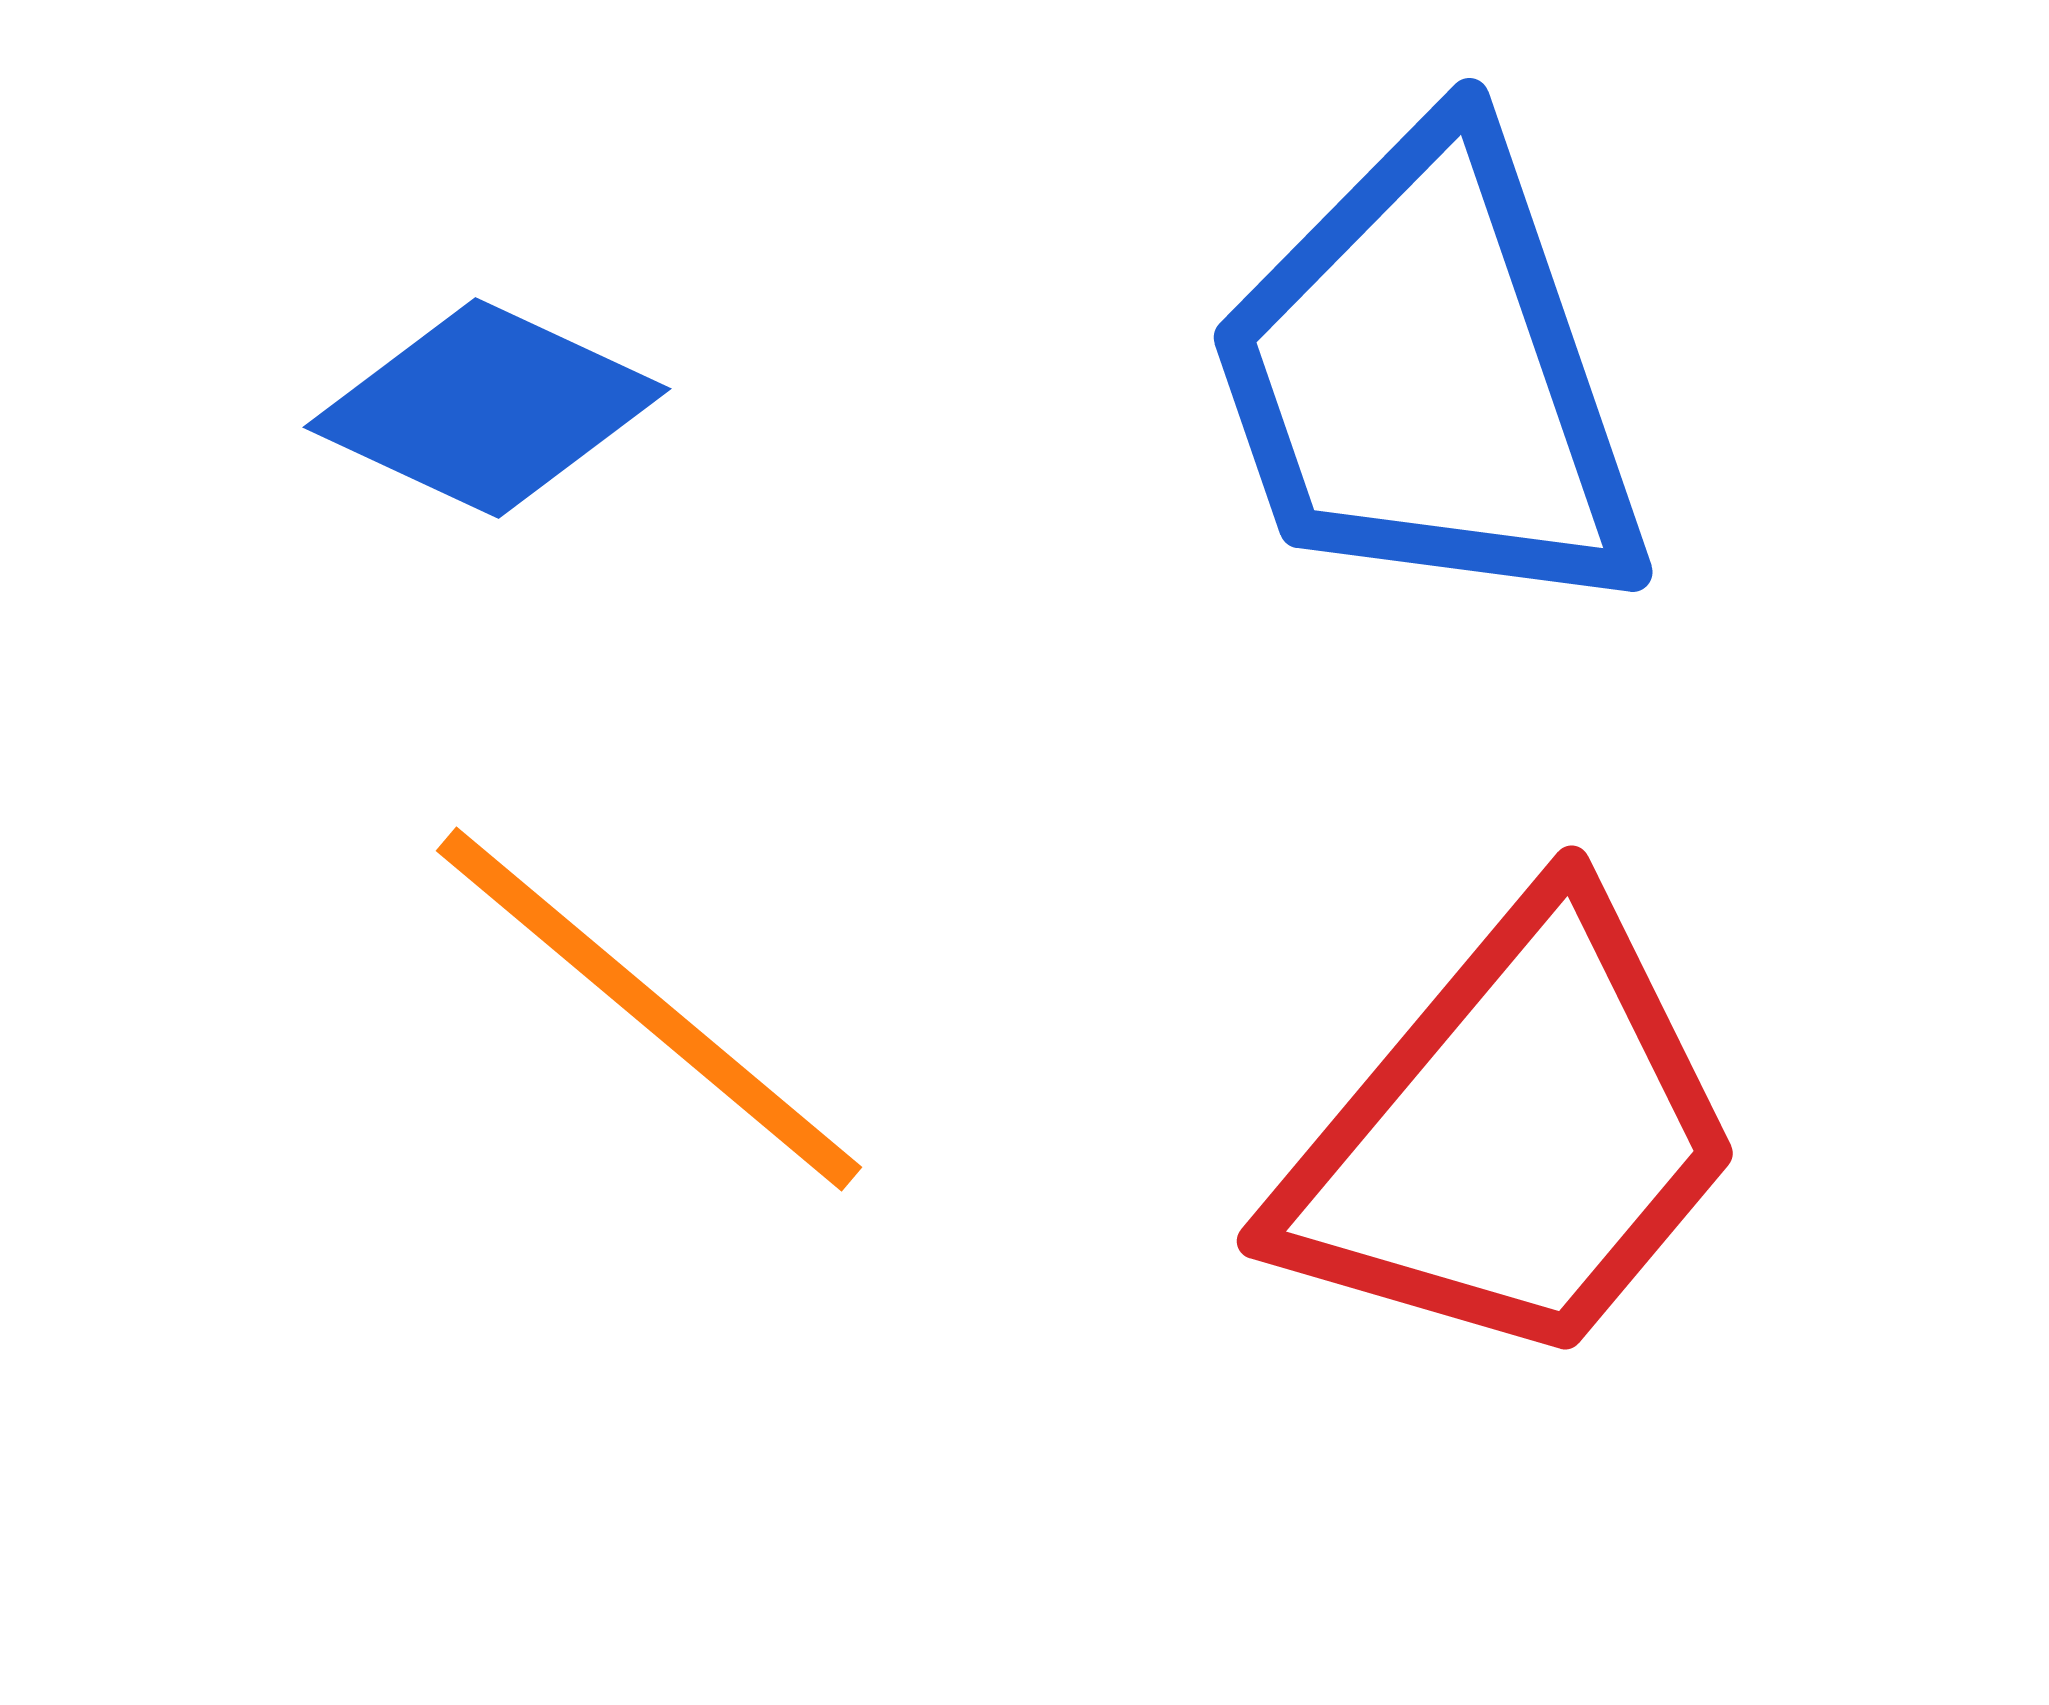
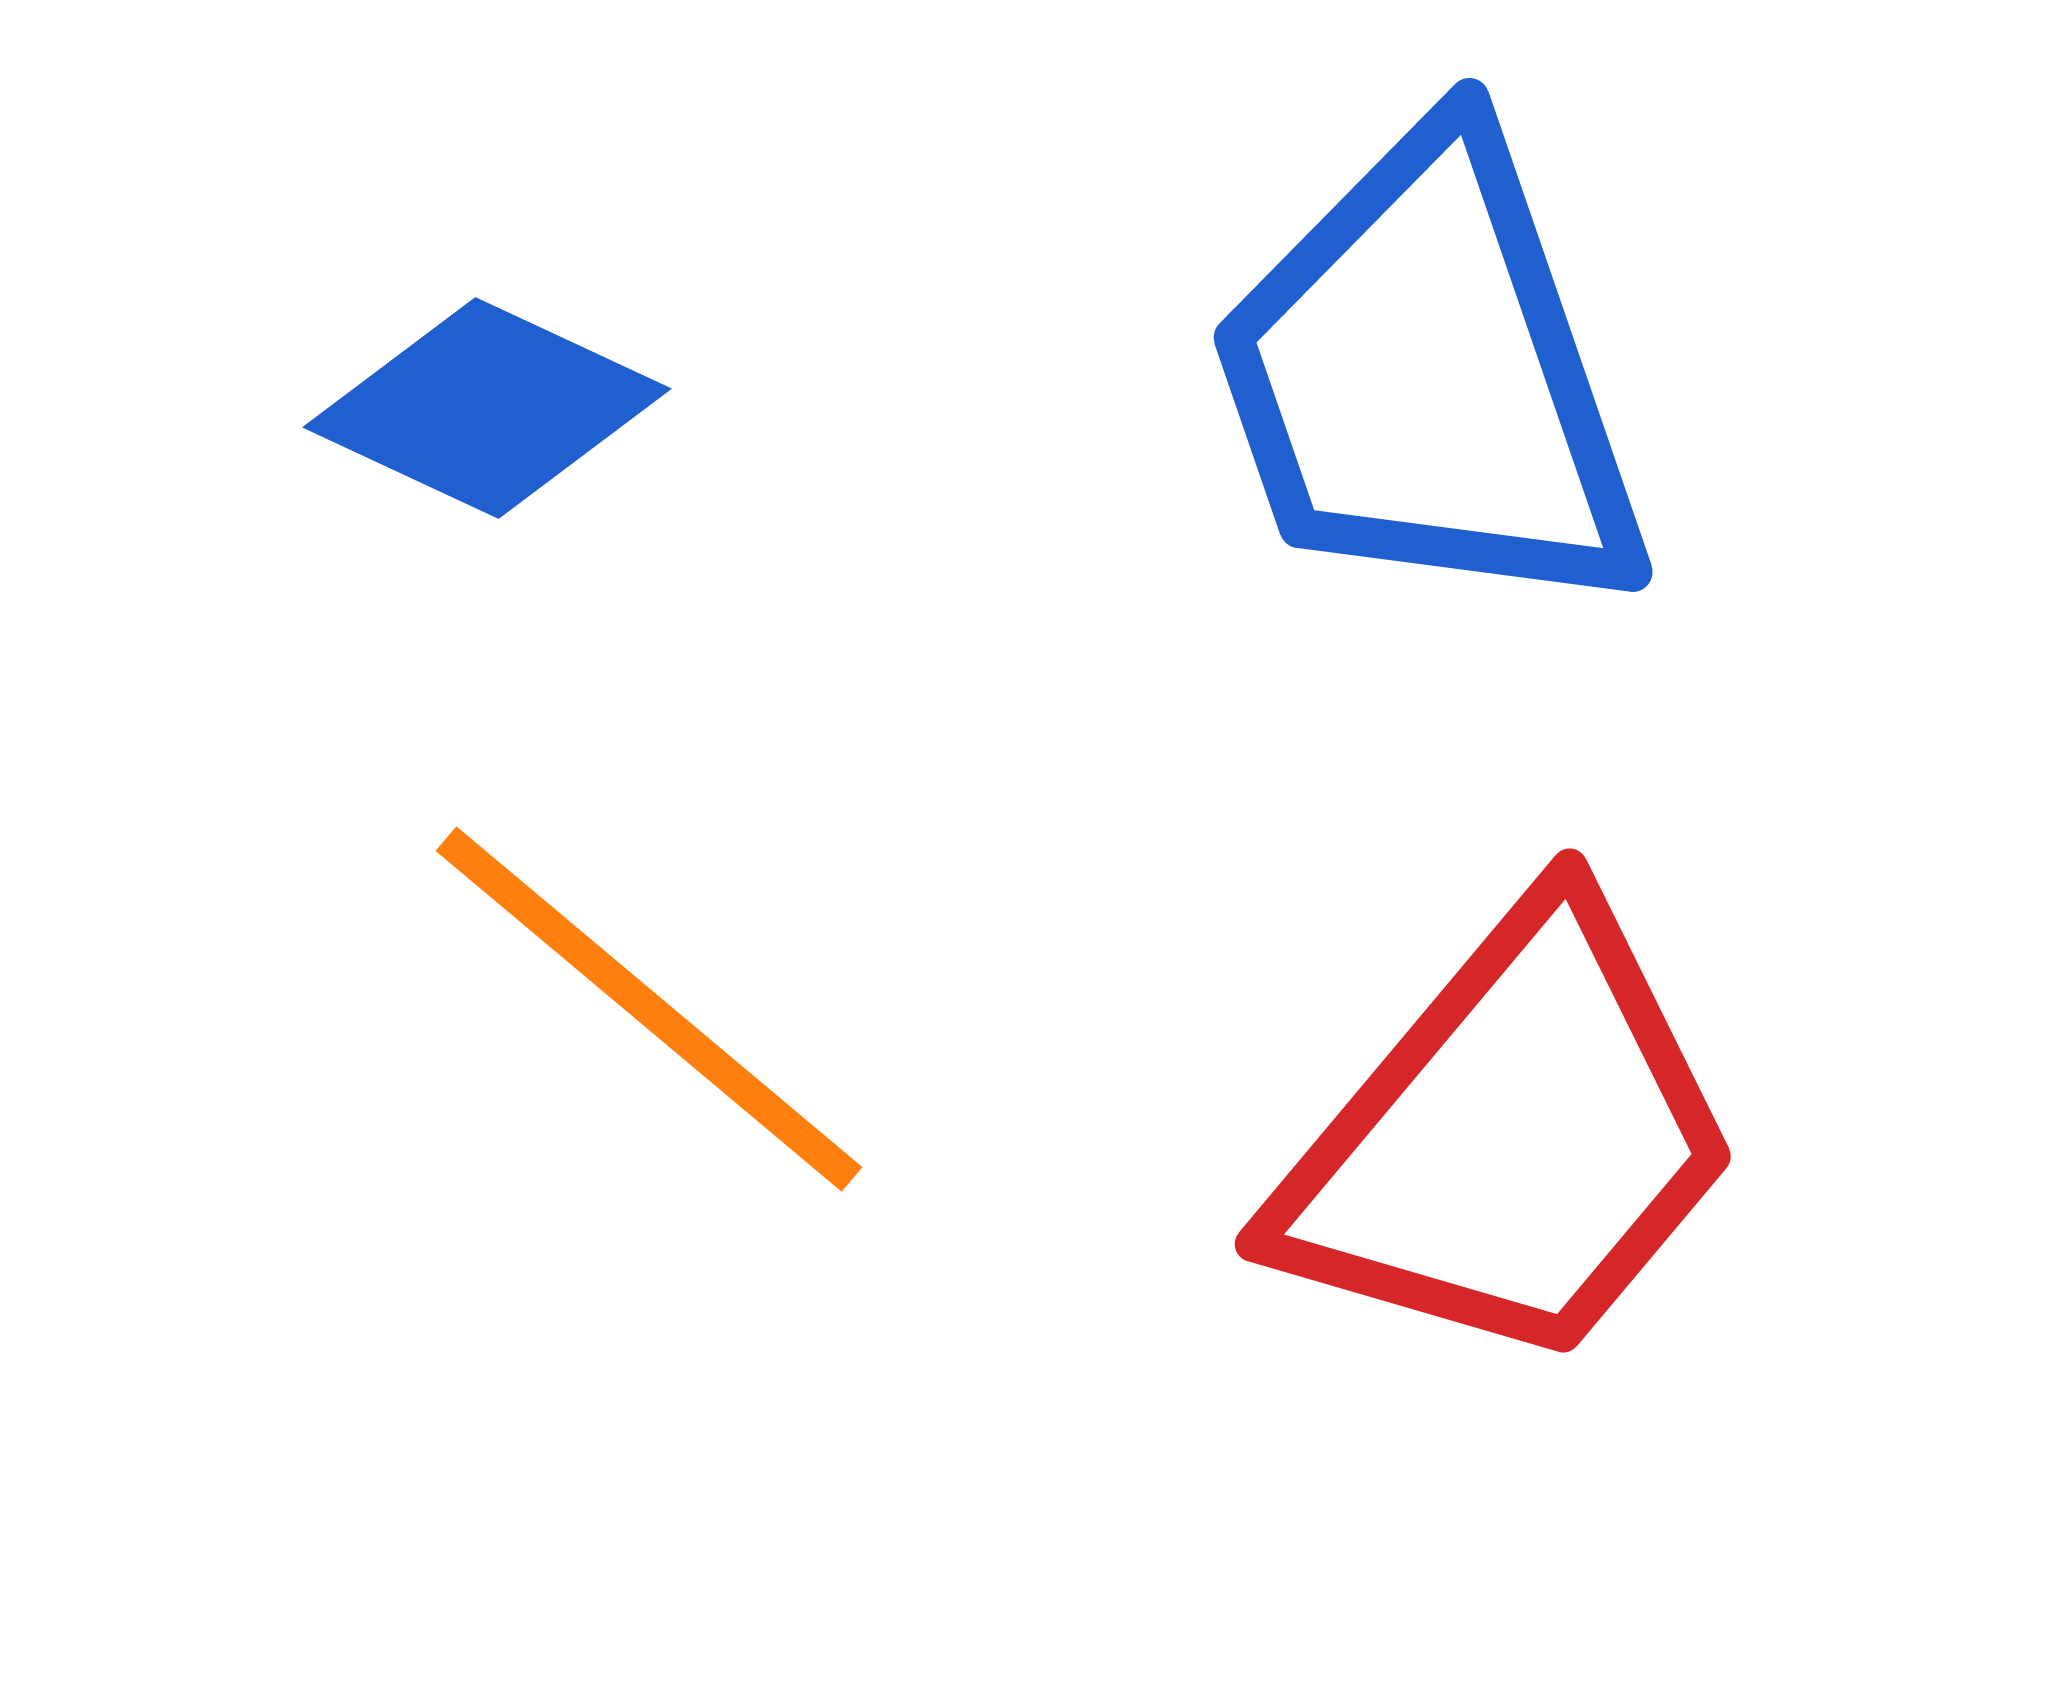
red trapezoid: moved 2 px left, 3 px down
